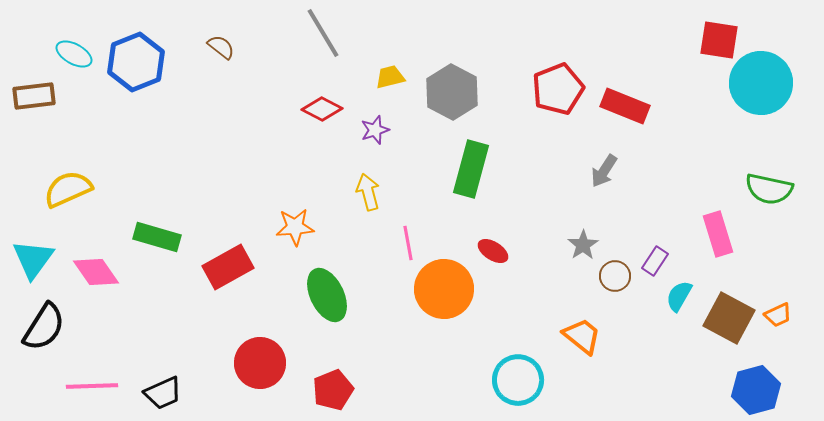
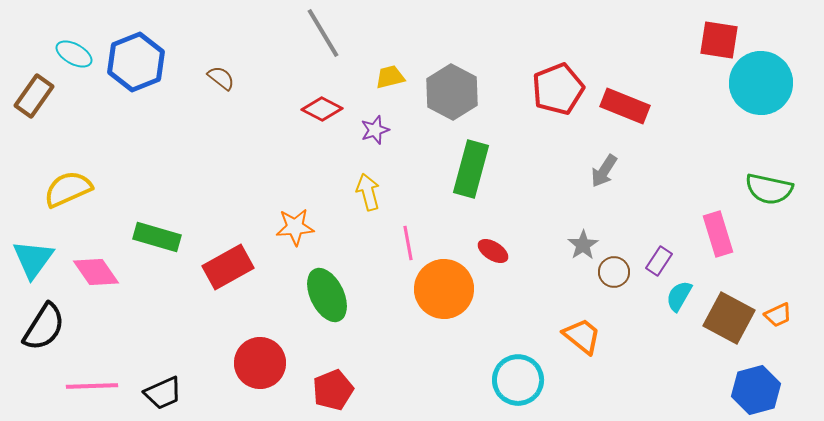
brown semicircle at (221, 47): moved 31 px down
brown rectangle at (34, 96): rotated 48 degrees counterclockwise
purple rectangle at (655, 261): moved 4 px right
brown circle at (615, 276): moved 1 px left, 4 px up
